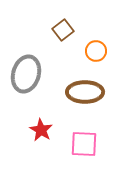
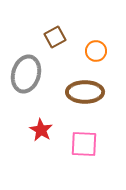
brown square: moved 8 px left, 7 px down; rotated 10 degrees clockwise
